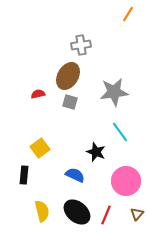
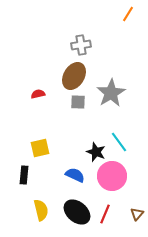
brown ellipse: moved 6 px right
gray star: moved 3 px left, 1 px down; rotated 24 degrees counterclockwise
gray square: moved 8 px right; rotated 14 degrees counterclockwise
cyan line: moved 1 px left, 10 px down
yellow square: rotated 24 degrees clockwise
pink circle: moved 14 px left, 5 px up
yellow semicircle: moved 1 px left, 1 px up
red line: moved 1 px left, 1 px up
